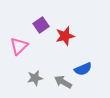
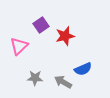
gray star: rotated 14 degrees clockwise
